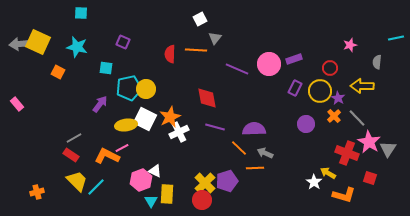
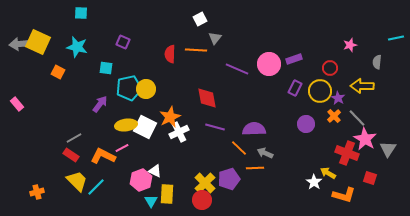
white square at (145, 119): moved 8 px down
pink star at (369, 142): moved 4 px left, 3 px up
orange L-shape at (107, 156): moved 4 px left
purple pentagon at (227, 181): moved 2 px right, 2 px up
